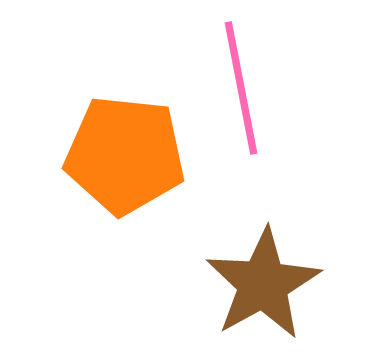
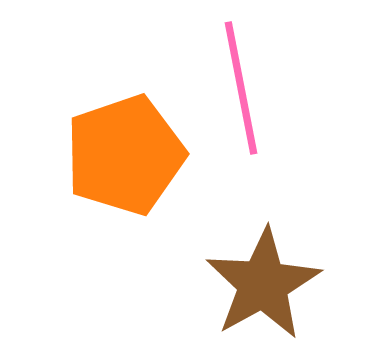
orange pentagon: rotated 25 degrees counterclockwise
